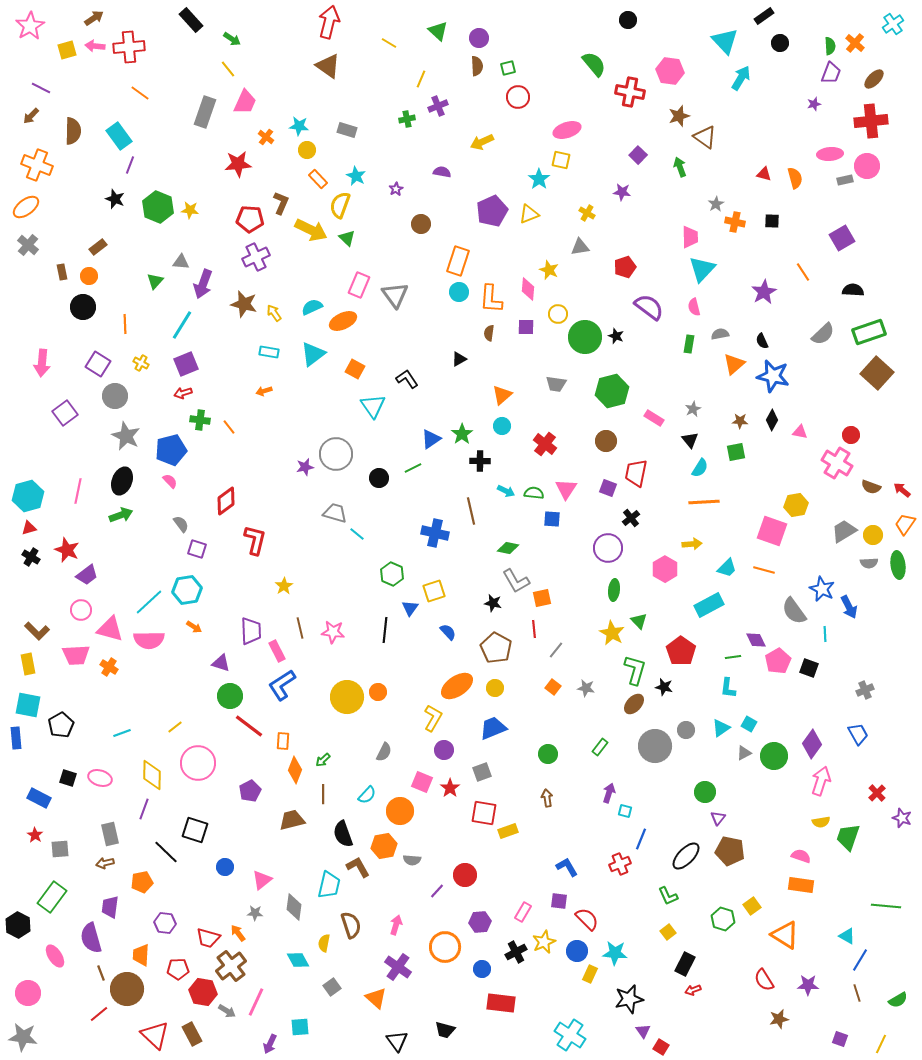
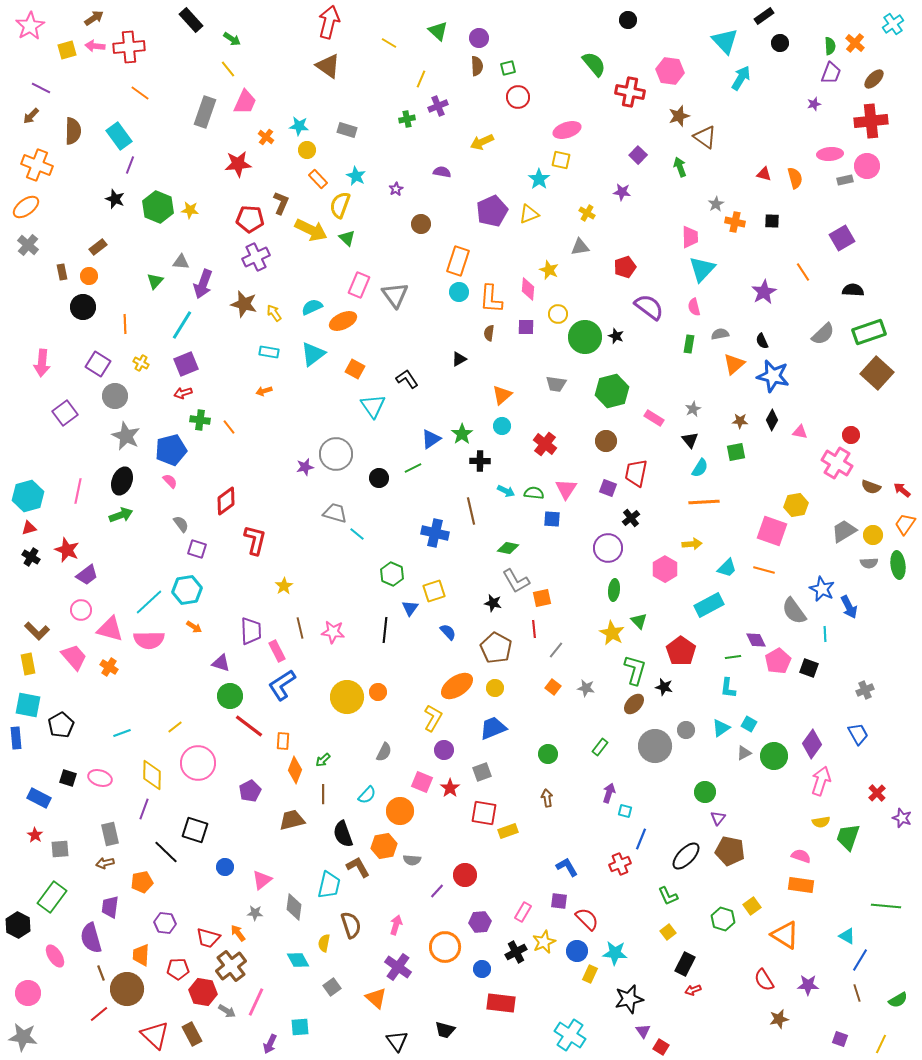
pink trapezoid at (76, 655): moved 2 px left, 2 px down; rotated 128 degrees counterclockwise
